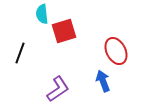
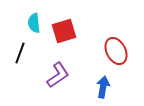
cyan semicircle: moved 8 px left, 9 px down
blue arrow: moved 6 px down; rotated 30 degrees clockwise
purple L-shape: moved 14 px up
